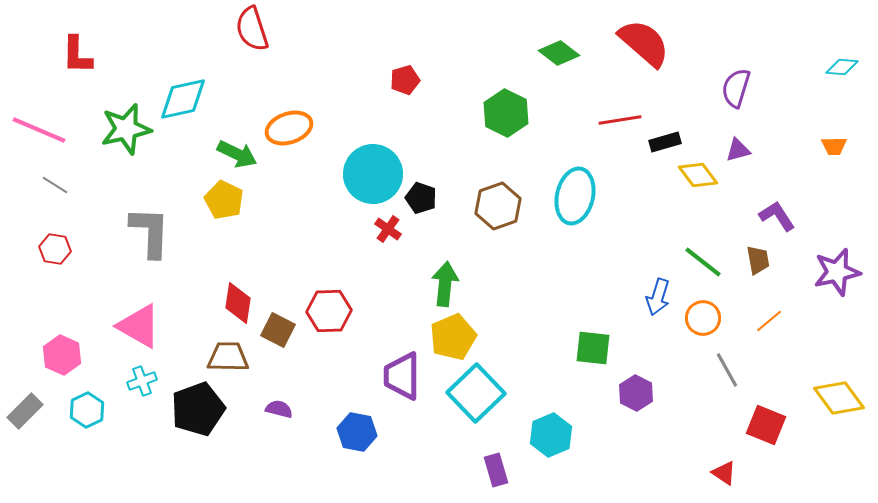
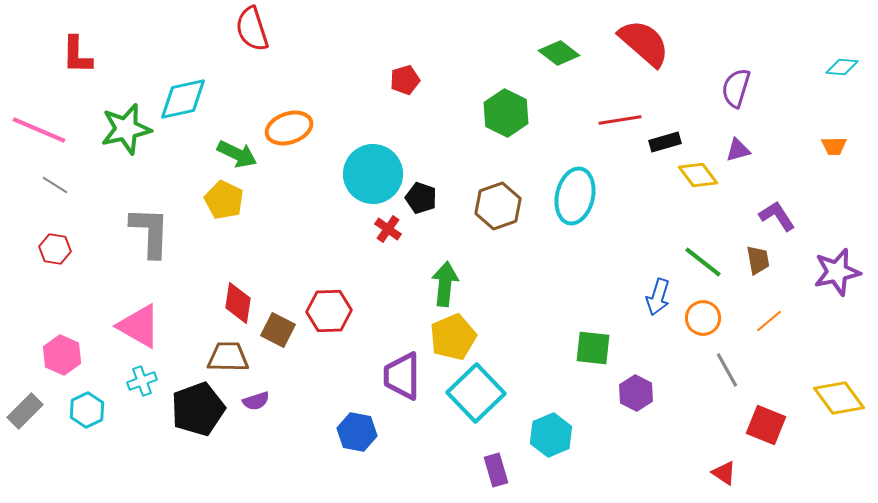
purple semicircle at (279, 409): moved 23 px left, 8 px up; rotated 148 degrees clockwise
